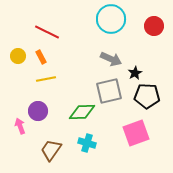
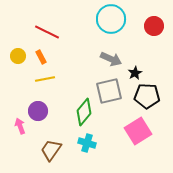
yellow line: moved 1 px left
green diamond: moved 2 px right; rotated 48 degrees counterclockwise
pink square: moved 2 px right, 2 px up; rotated 12 degrees counterclockwise
